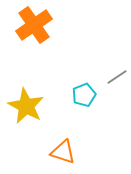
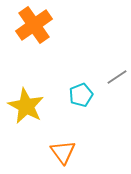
cyan pentagon: moved 3 px left
orange triangle: rotated 36 degrees clockwise
